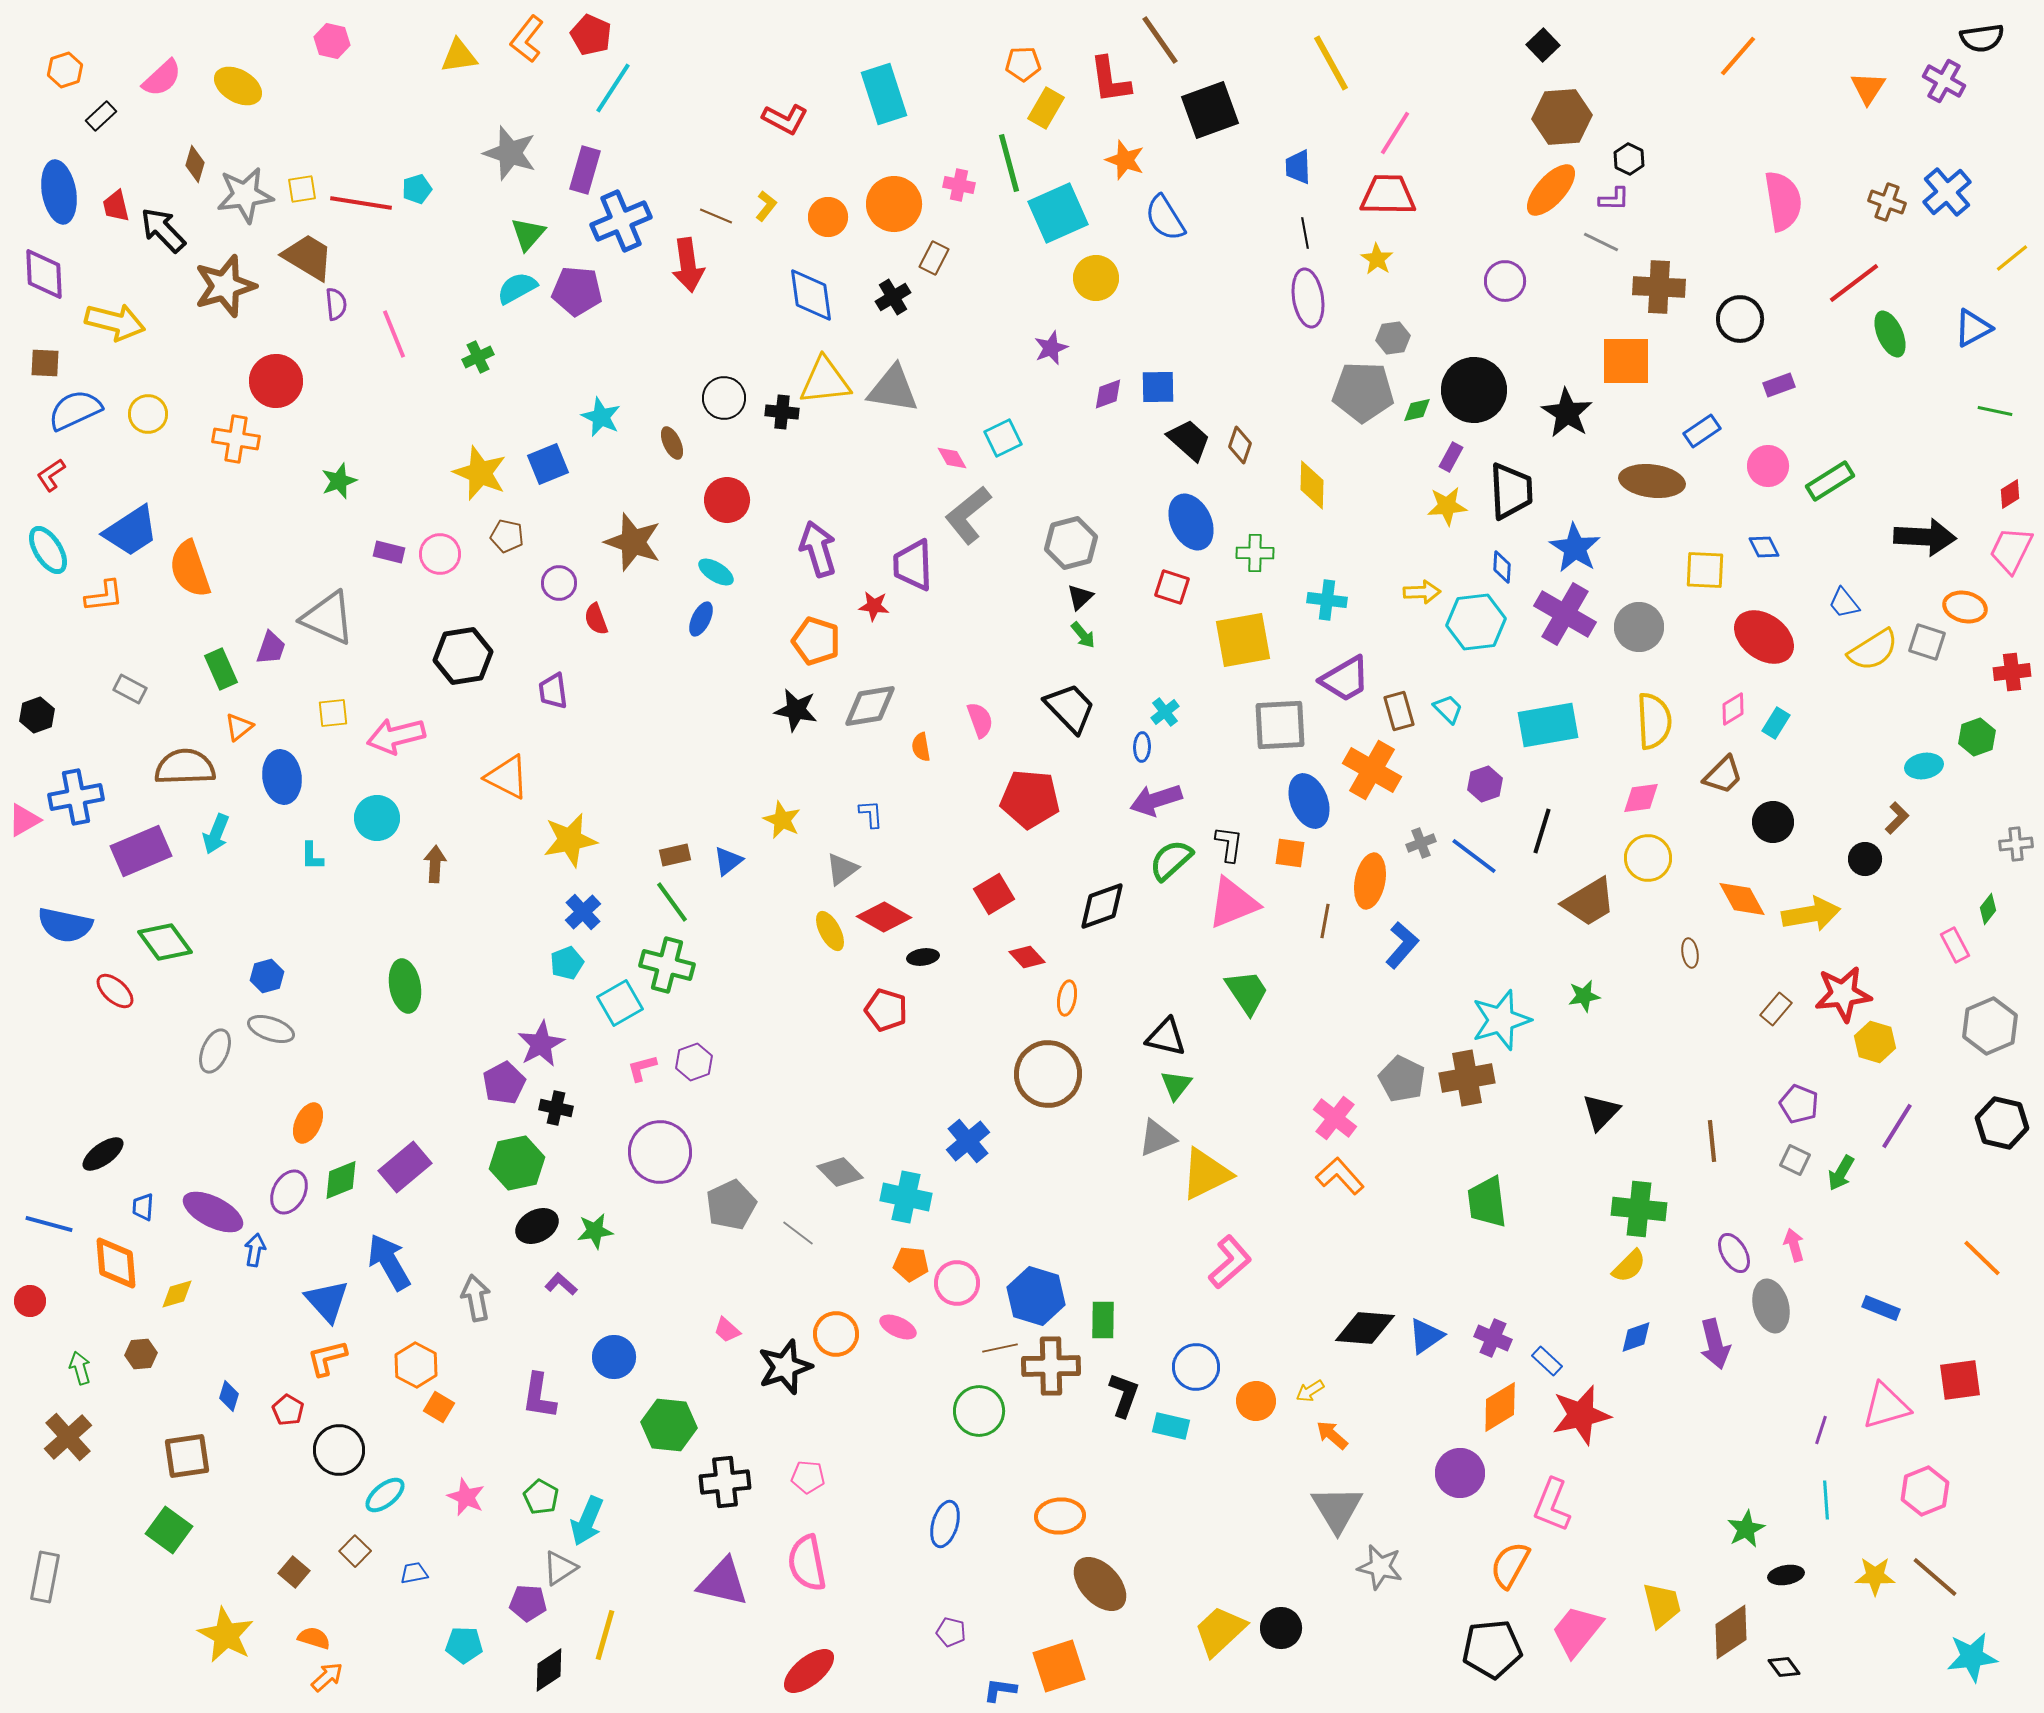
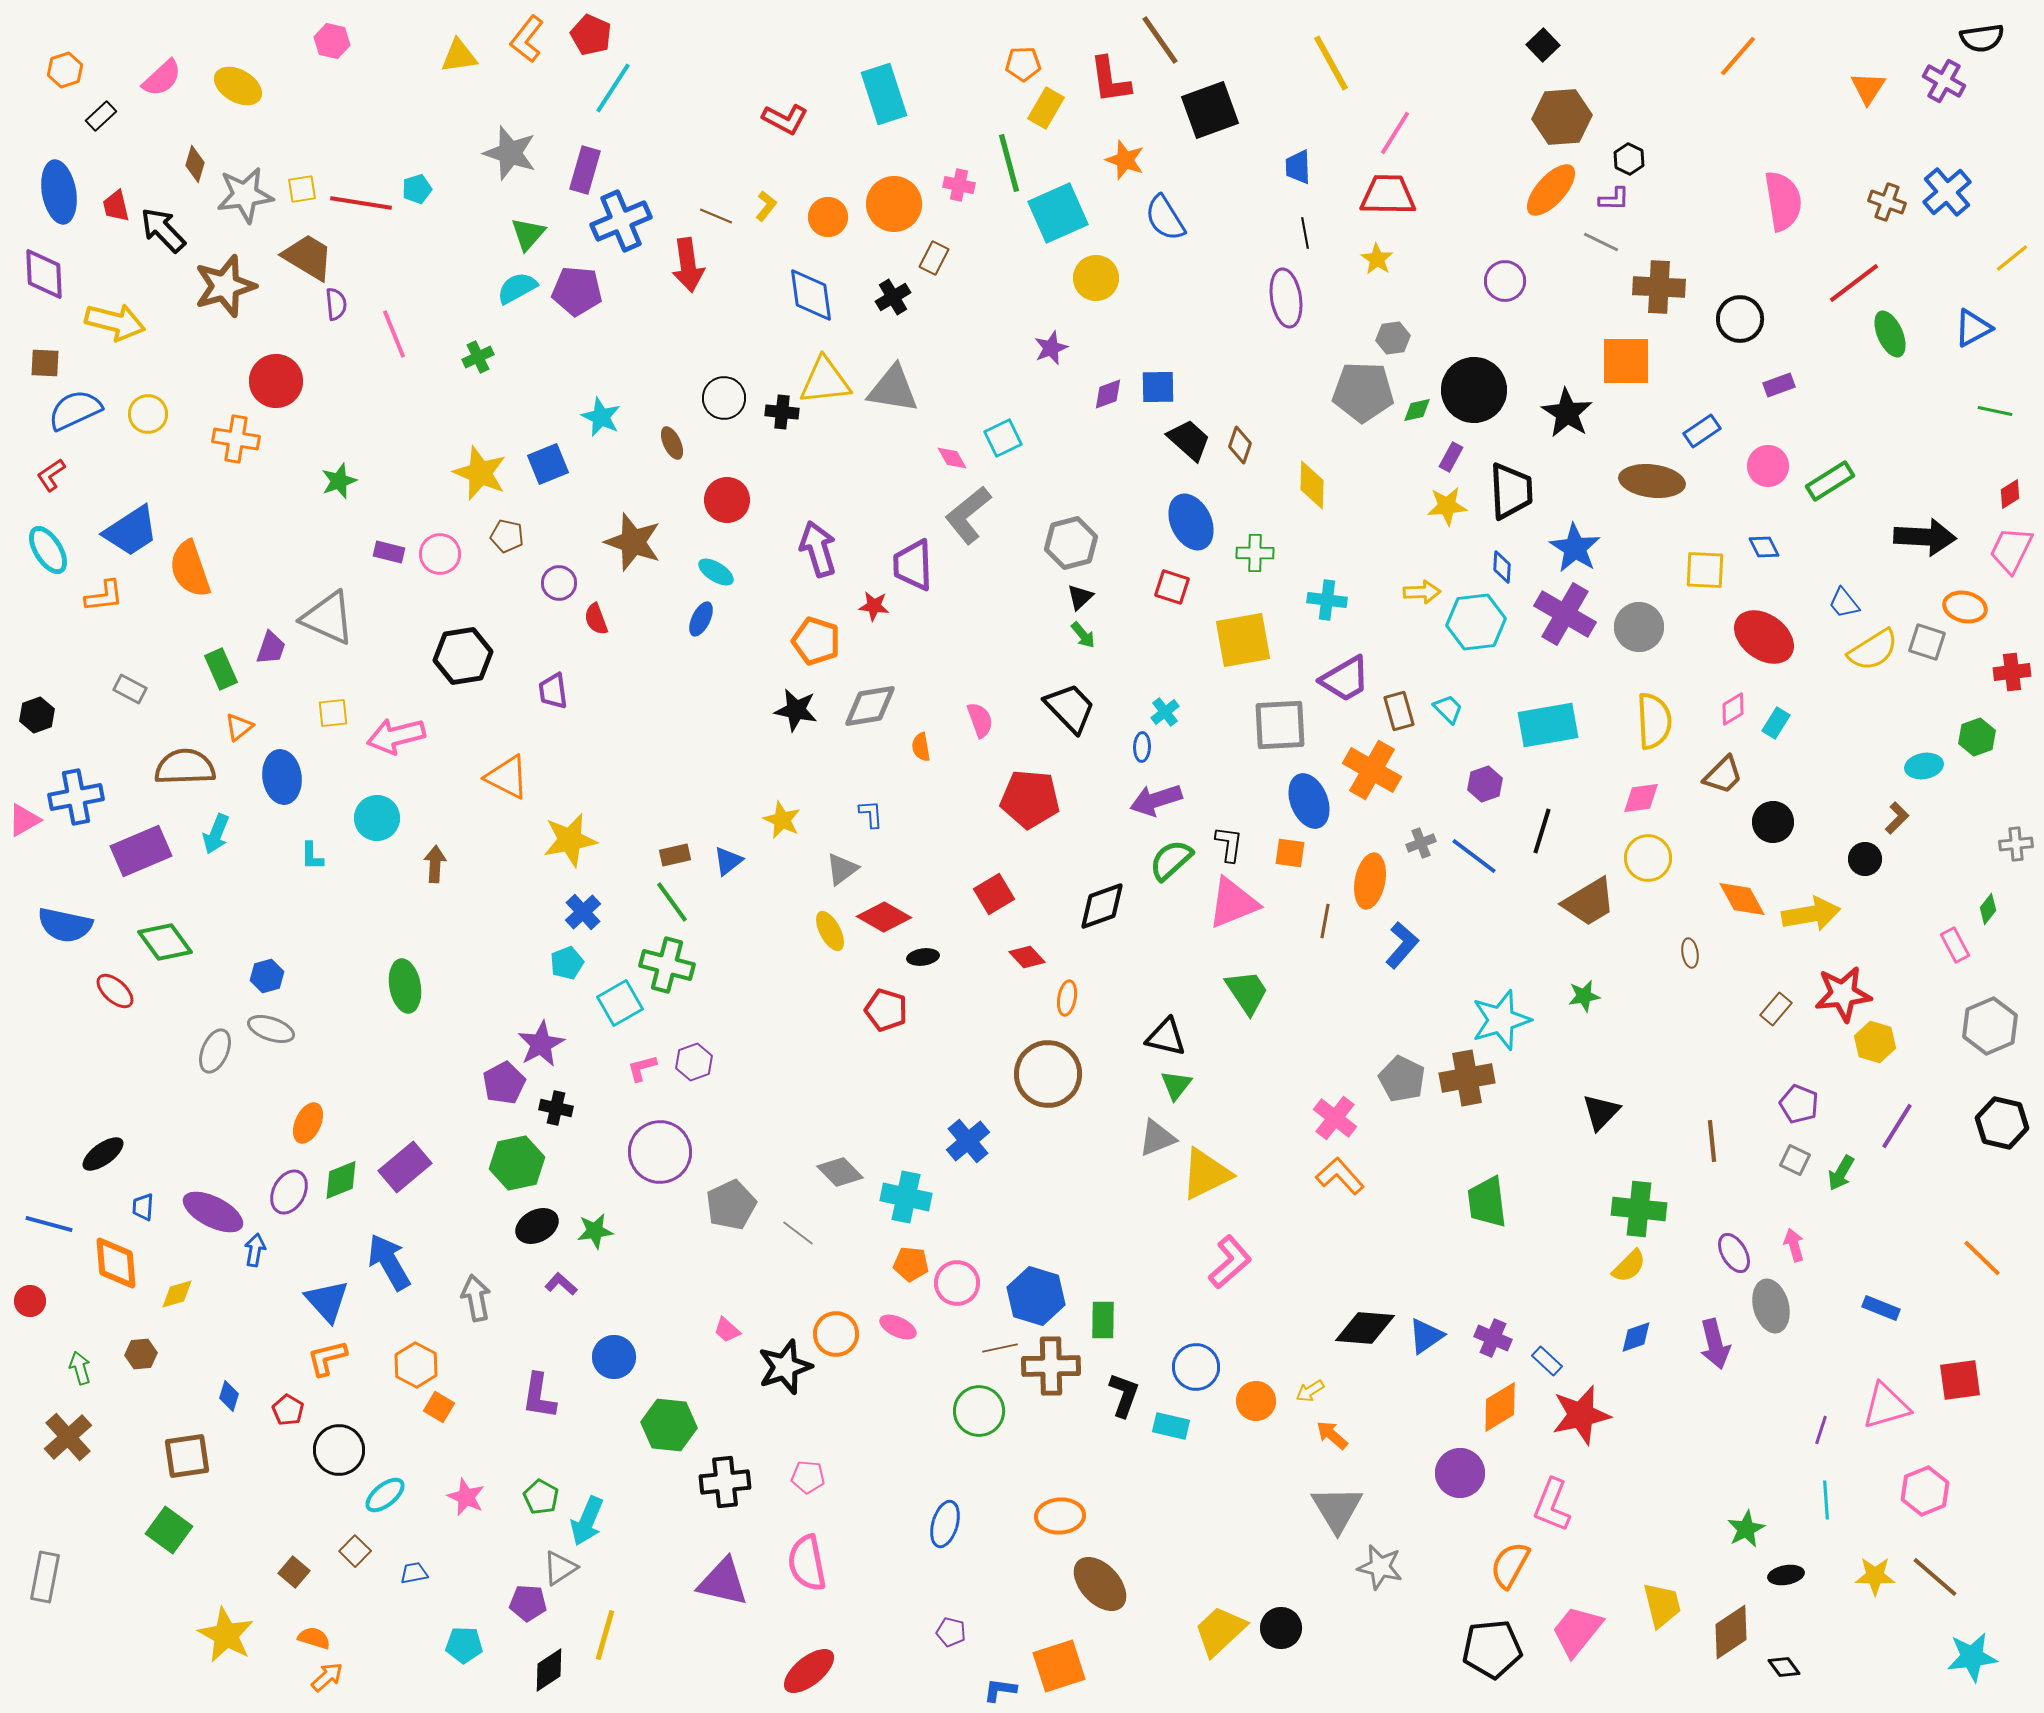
purple ellipse at (1308, 298): moved 22 px left
